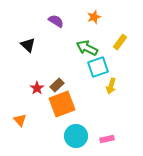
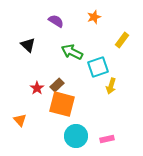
yellow rectangle: moved 2 px right, 2 px up
green arrow: moved 15 px left, 4 px down
orange square: rotated 36 degrees clockwise
